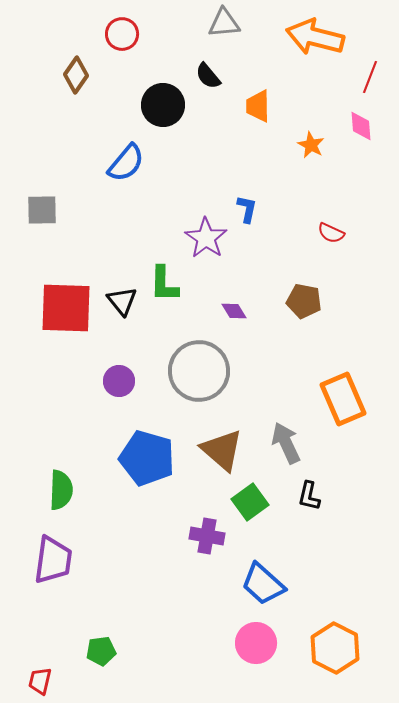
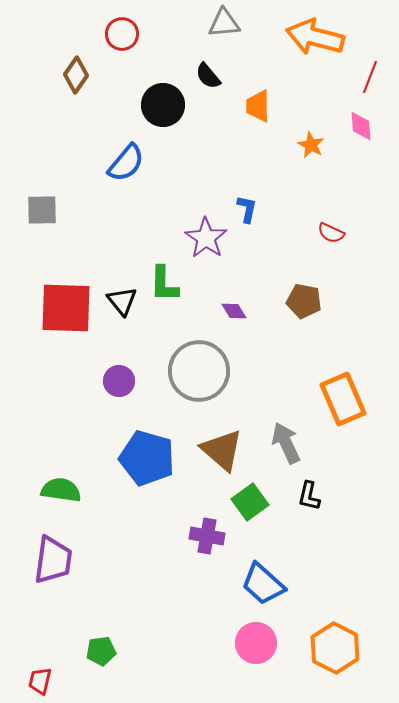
green semicircle: rotated 84 degrees counterclockwise
